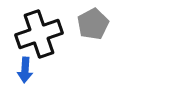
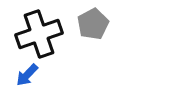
blue arrow: moved 2 px right, 5 px down; rotated 40 degrees clockwise
